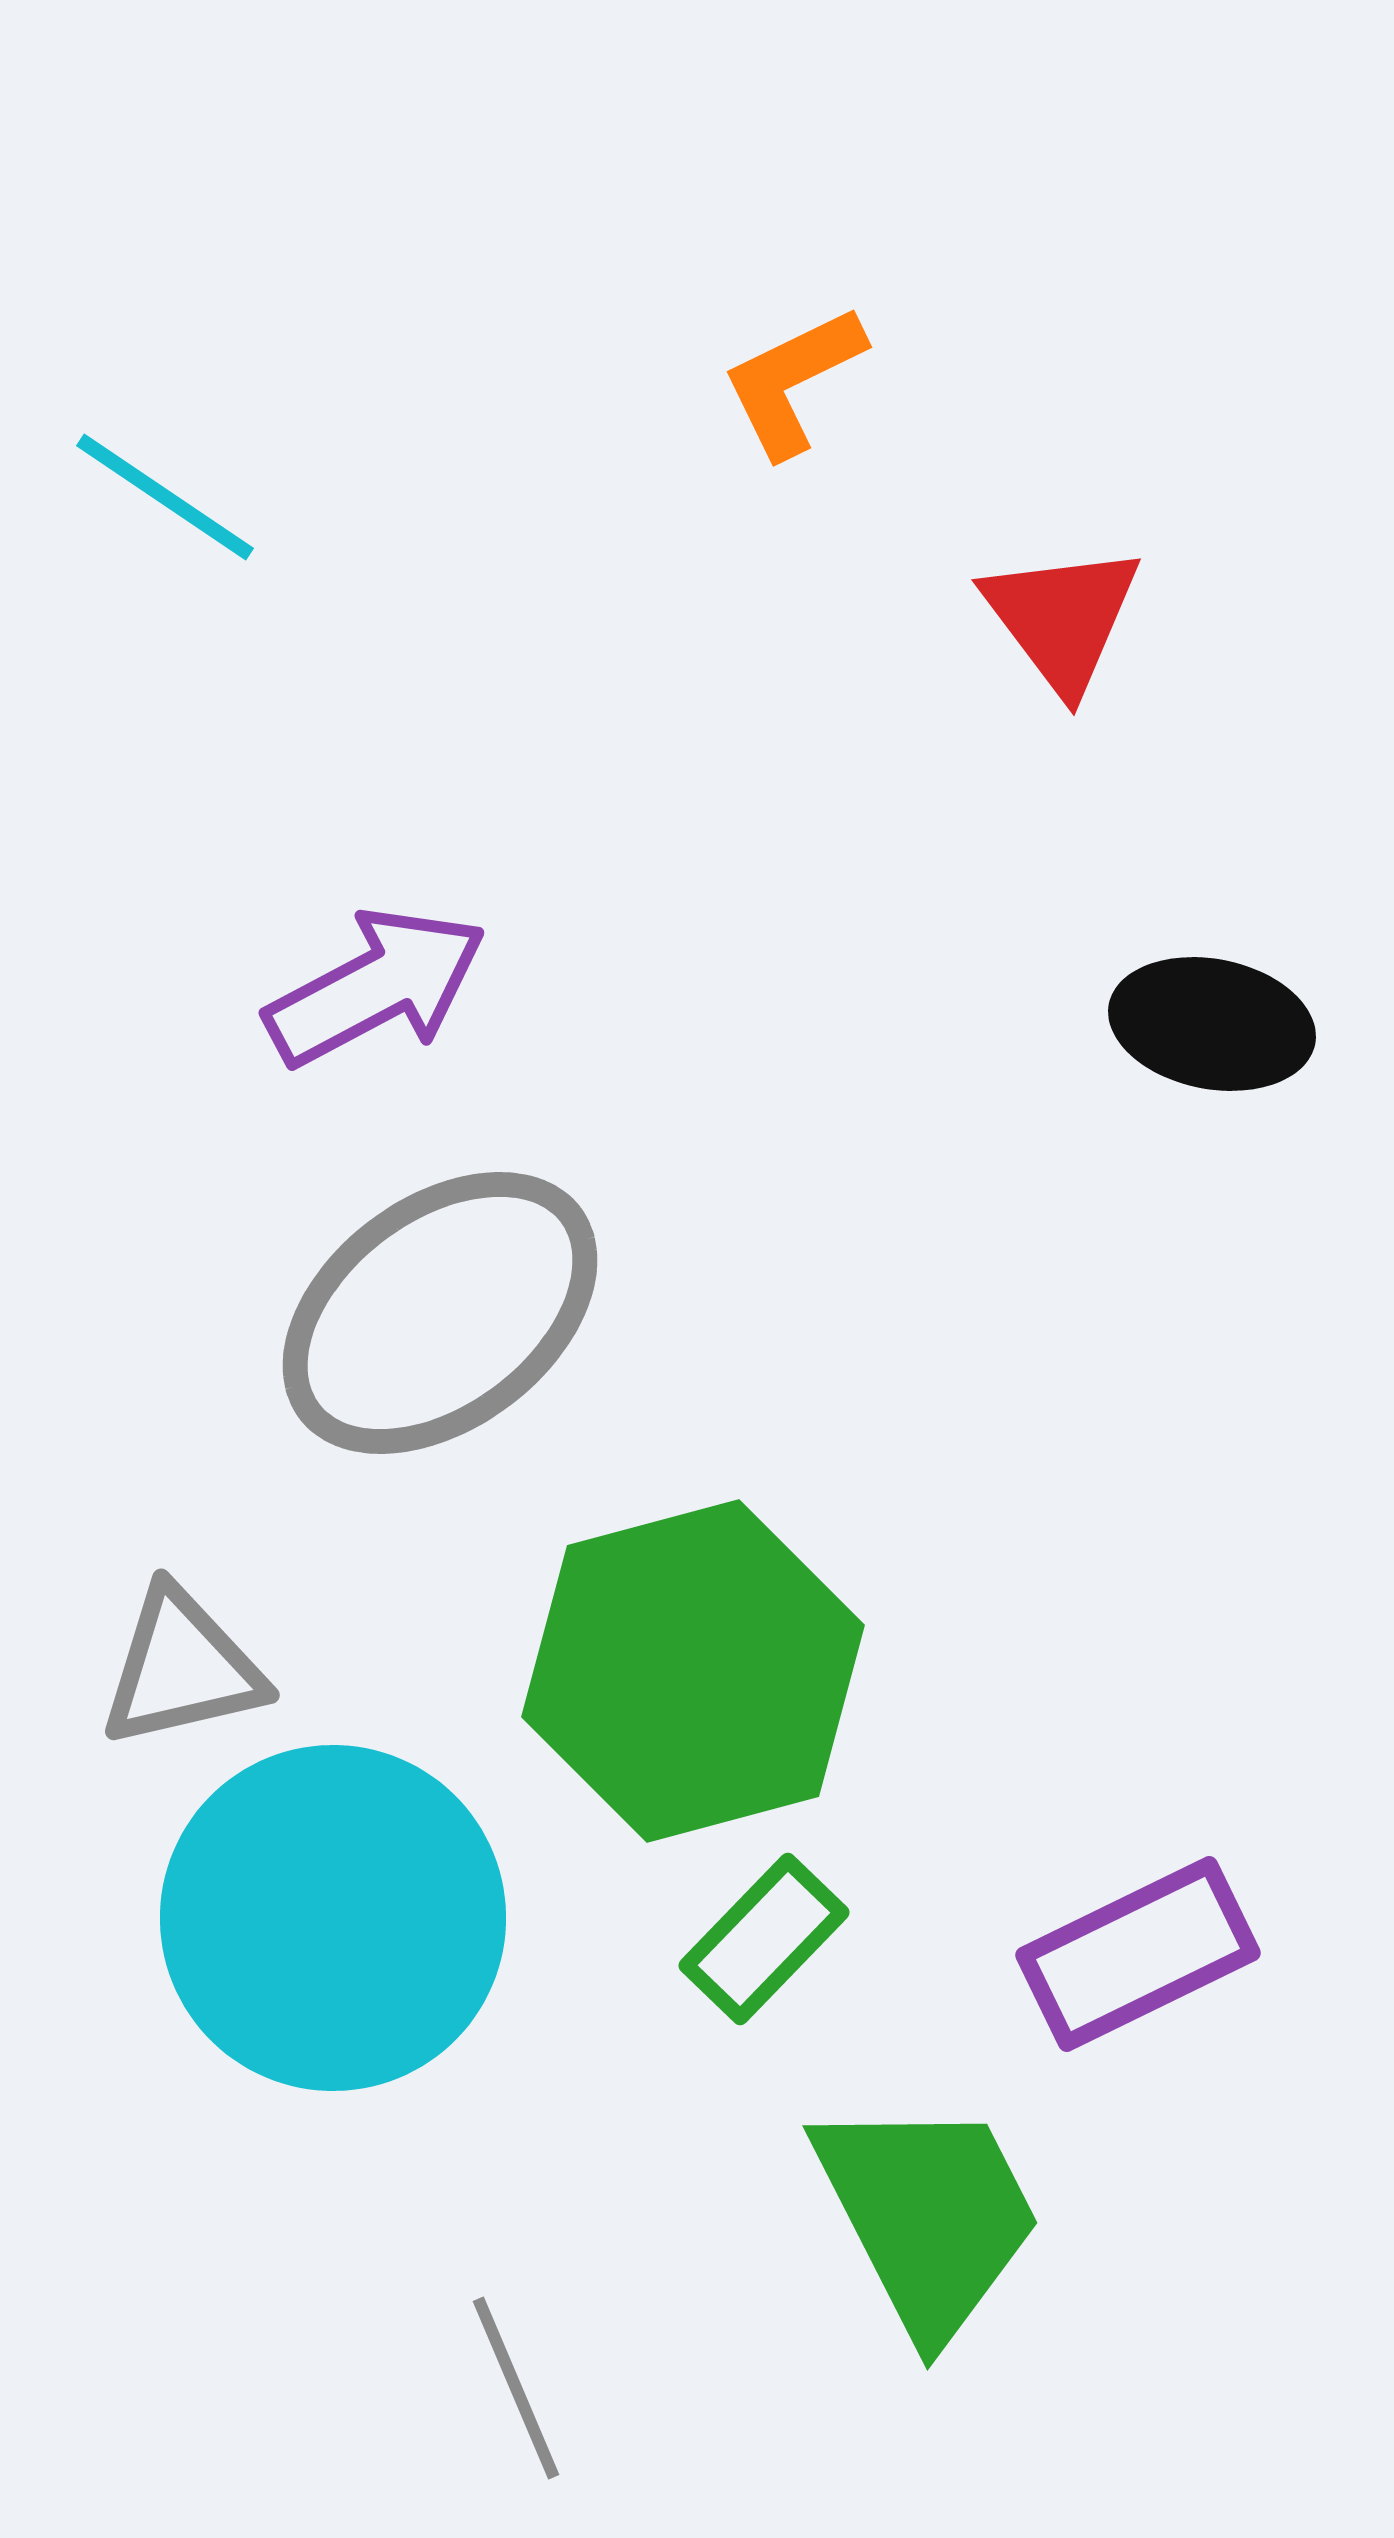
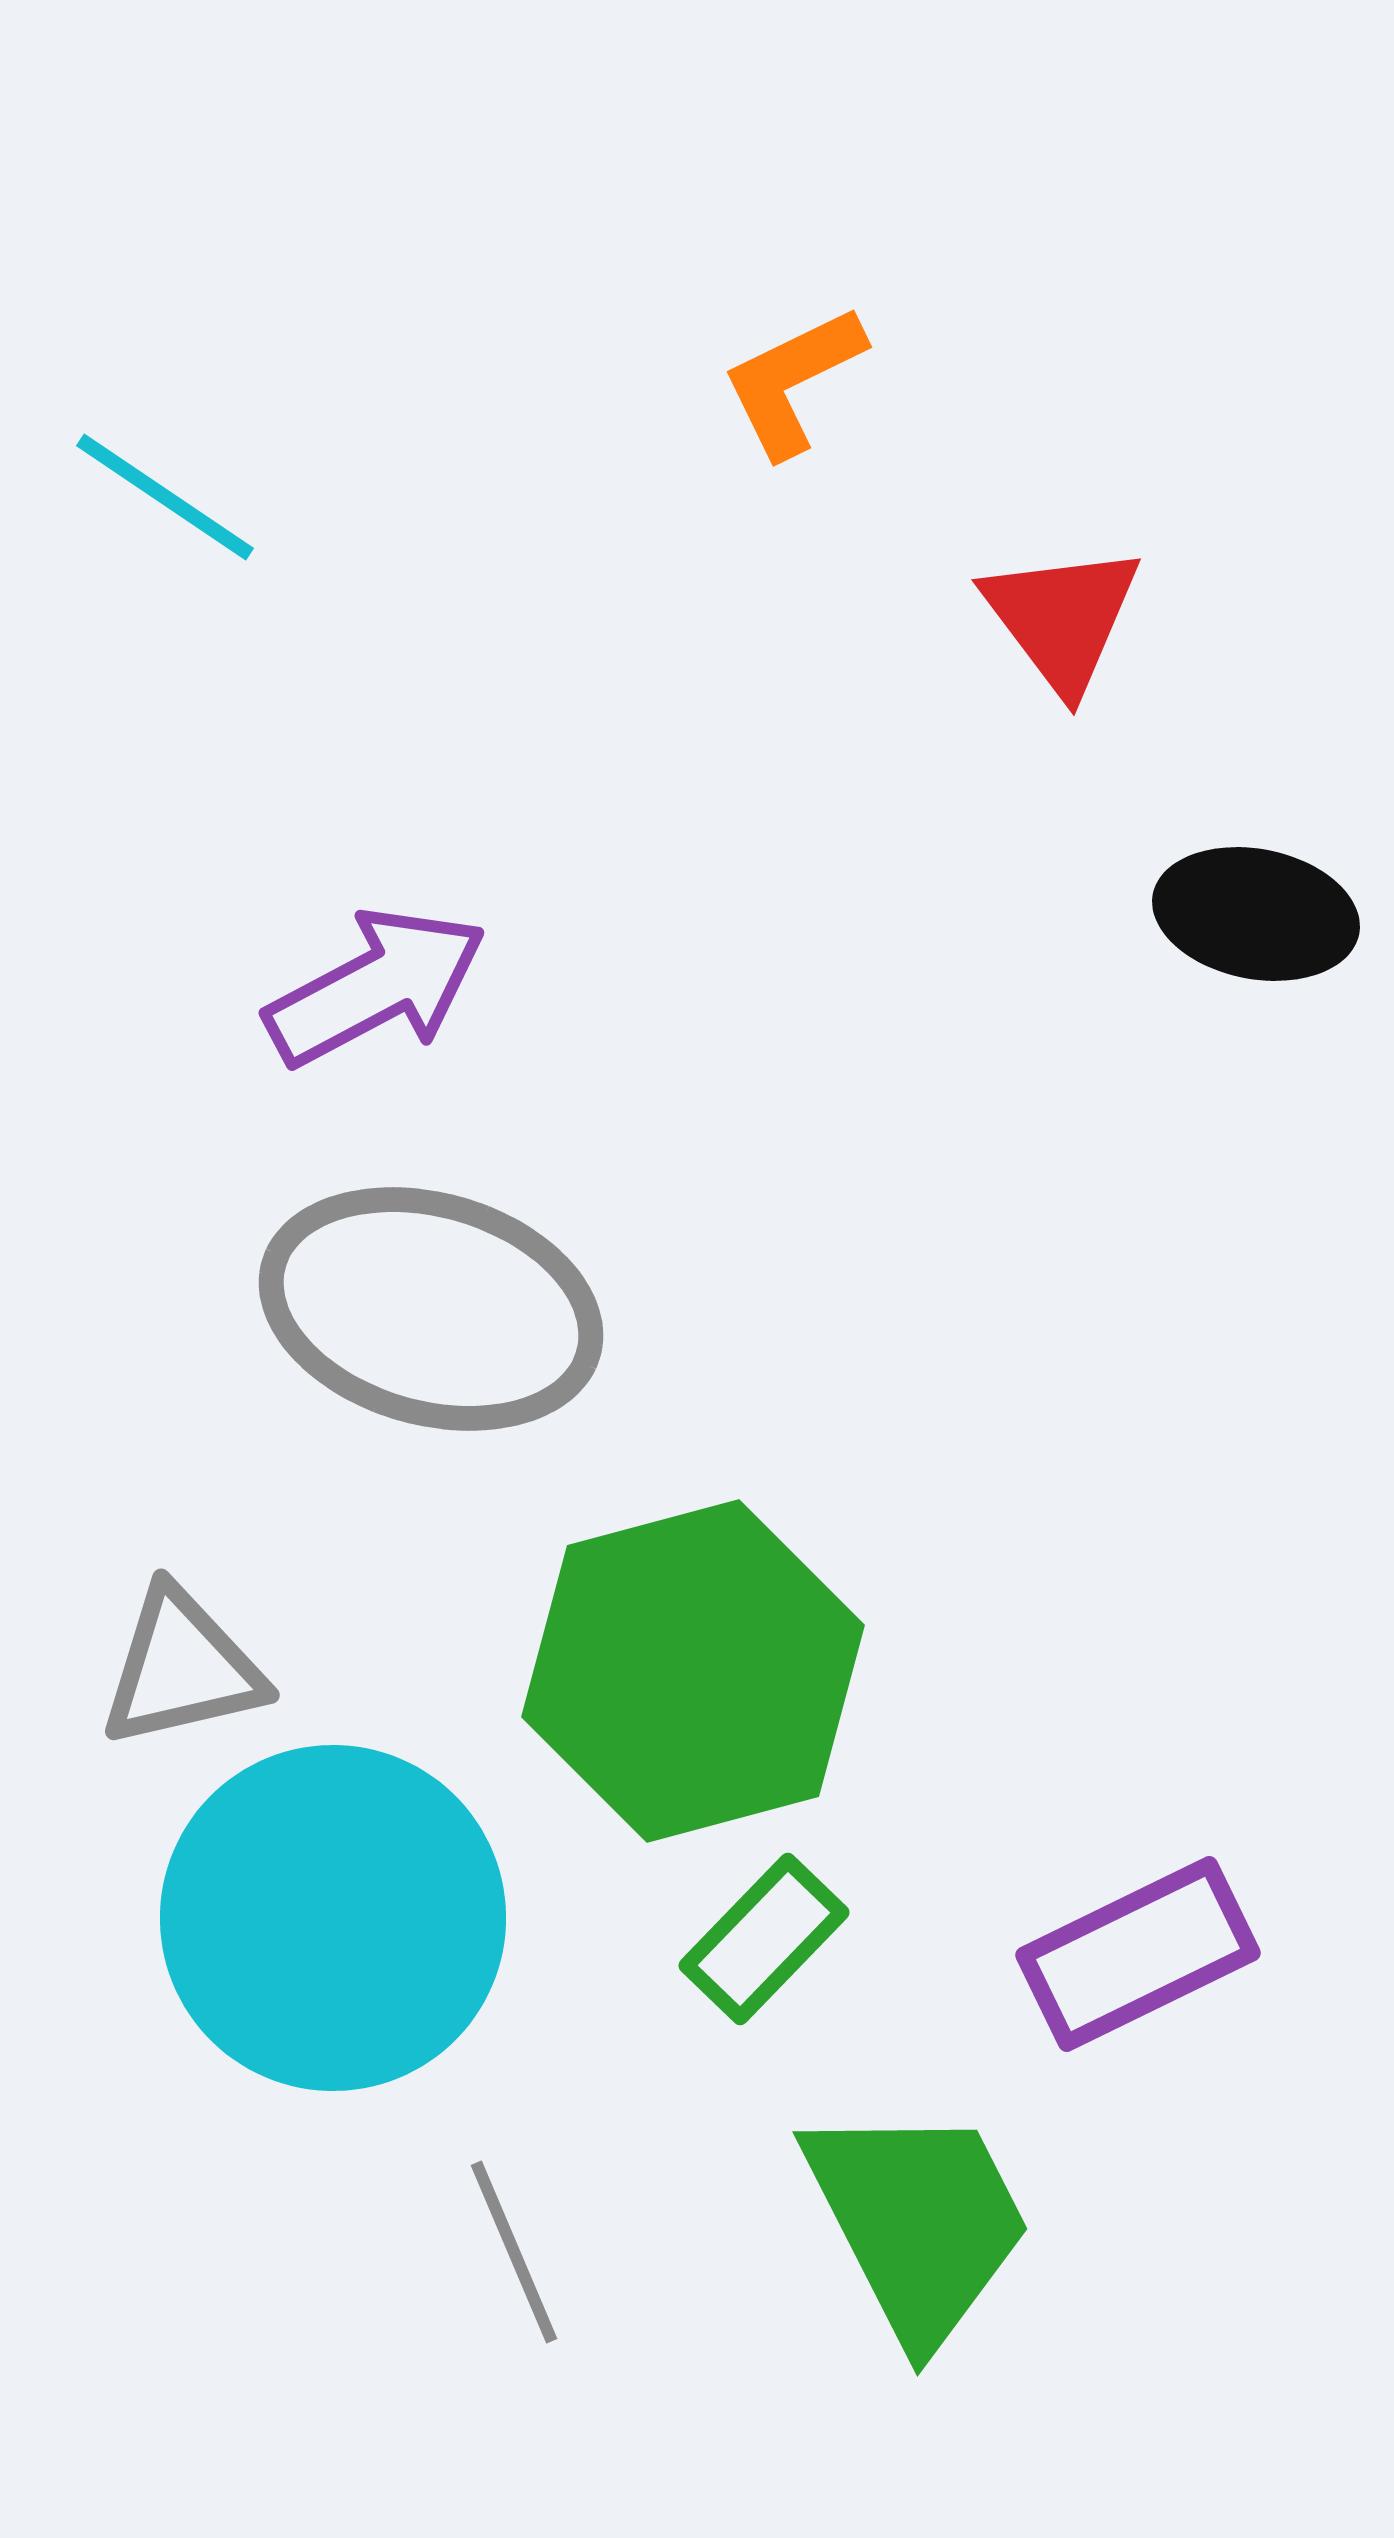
black ellipse: moved 44 px right, 110 px up
gray ellipse: moved 9 px left, 4 px up; rotated 53 degrees clockwise
green trapezoid: moved 10 px left, 6 px down
gray line: moved 2 px left, 136 px up
